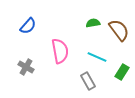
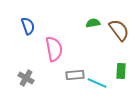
blue semicircle: rotated 60 degrees counterclockwise
pink semicircle: moved 6 px left, 2 px up
cyan line: moved 26 px down
gray cross: moved 11 px down
green rectangle: moved 1 px left, 1 px up; rotated 28 degrees counterclockwise
gray rectangle: moved 13 px left, 6 px up; rotated 66 degrees counterclockwise
